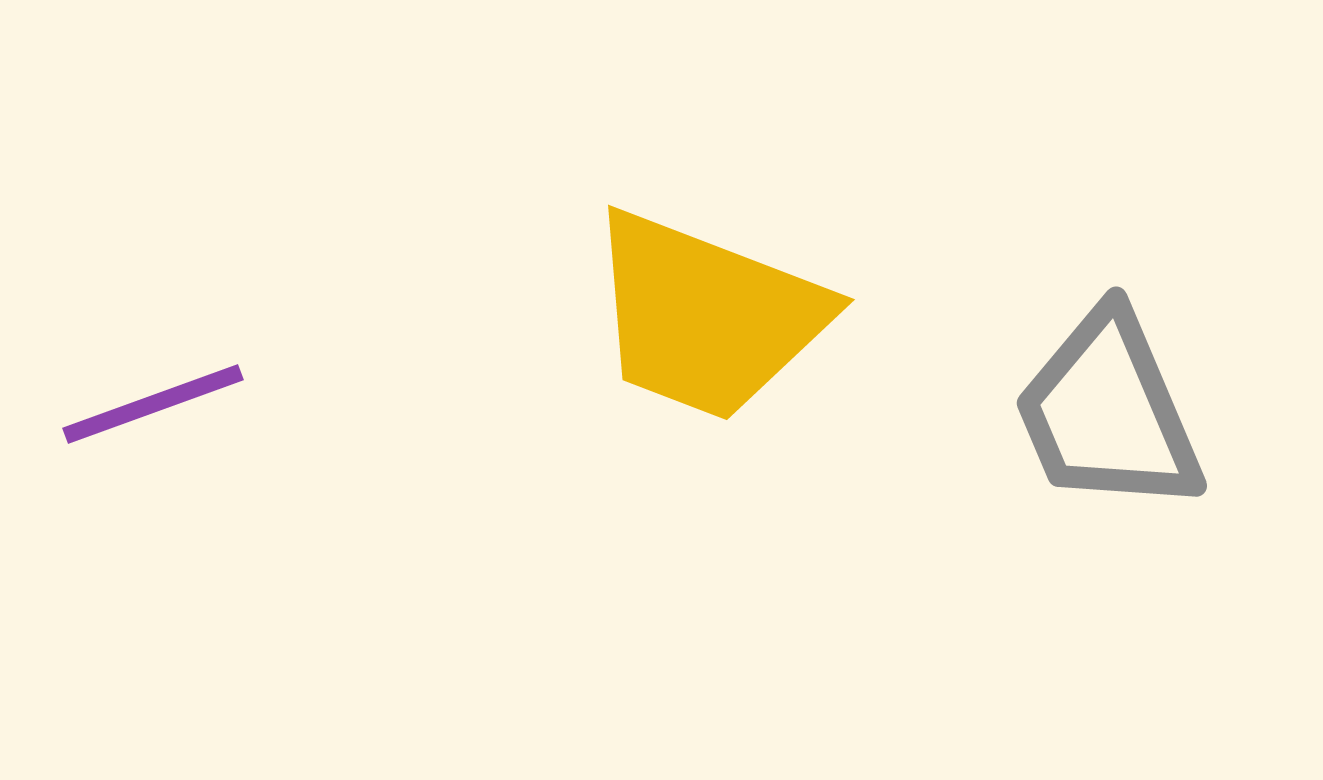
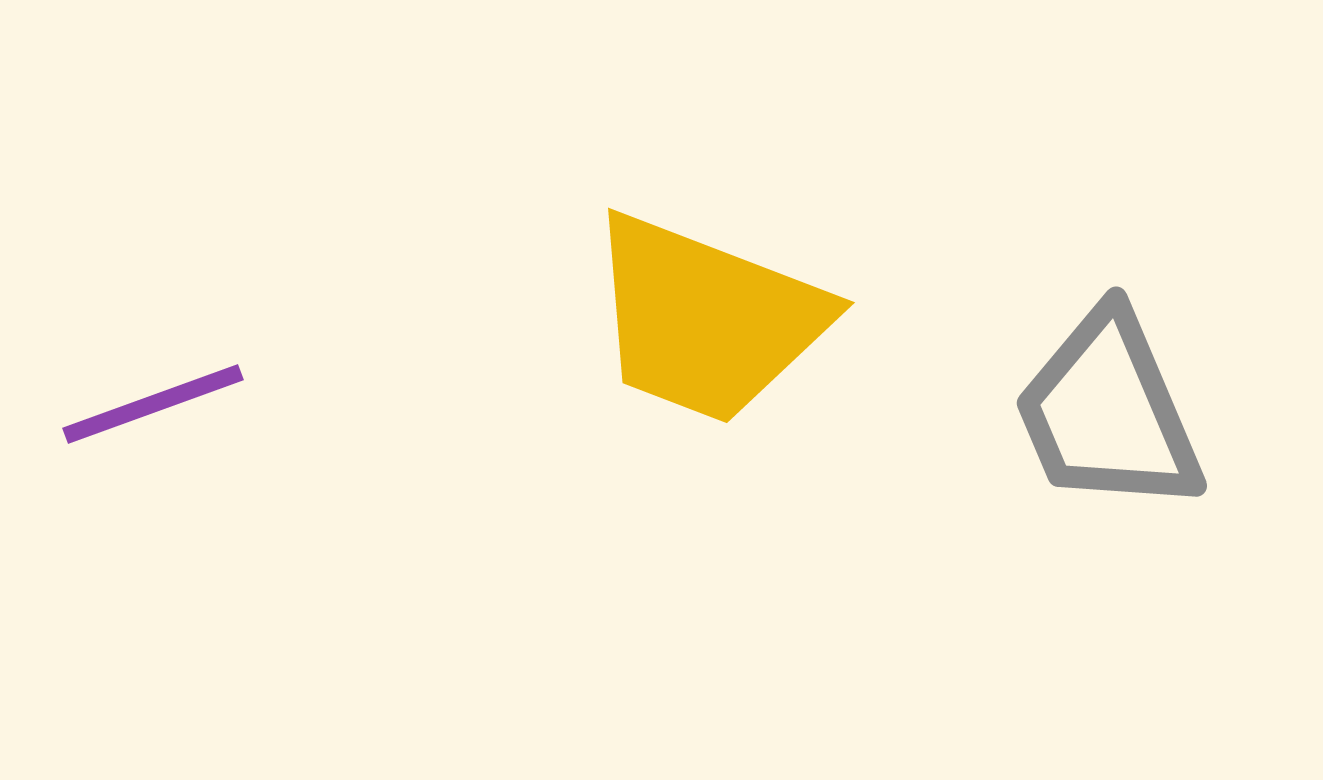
yellow trapezoid: moved 3 px down
